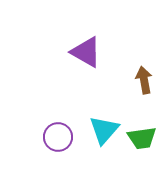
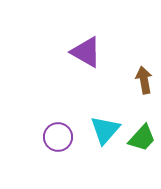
cyan triangle: moved 1 px right
green trapezoid: rotated 40 degrees counterclockwise
